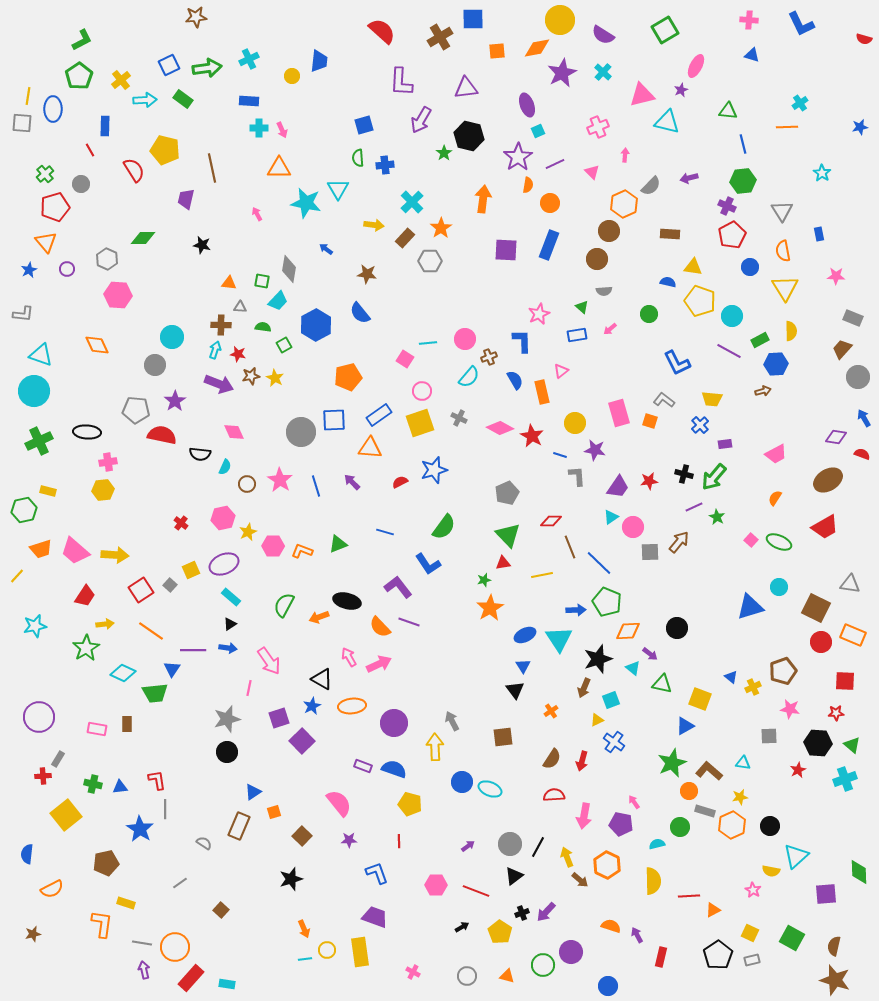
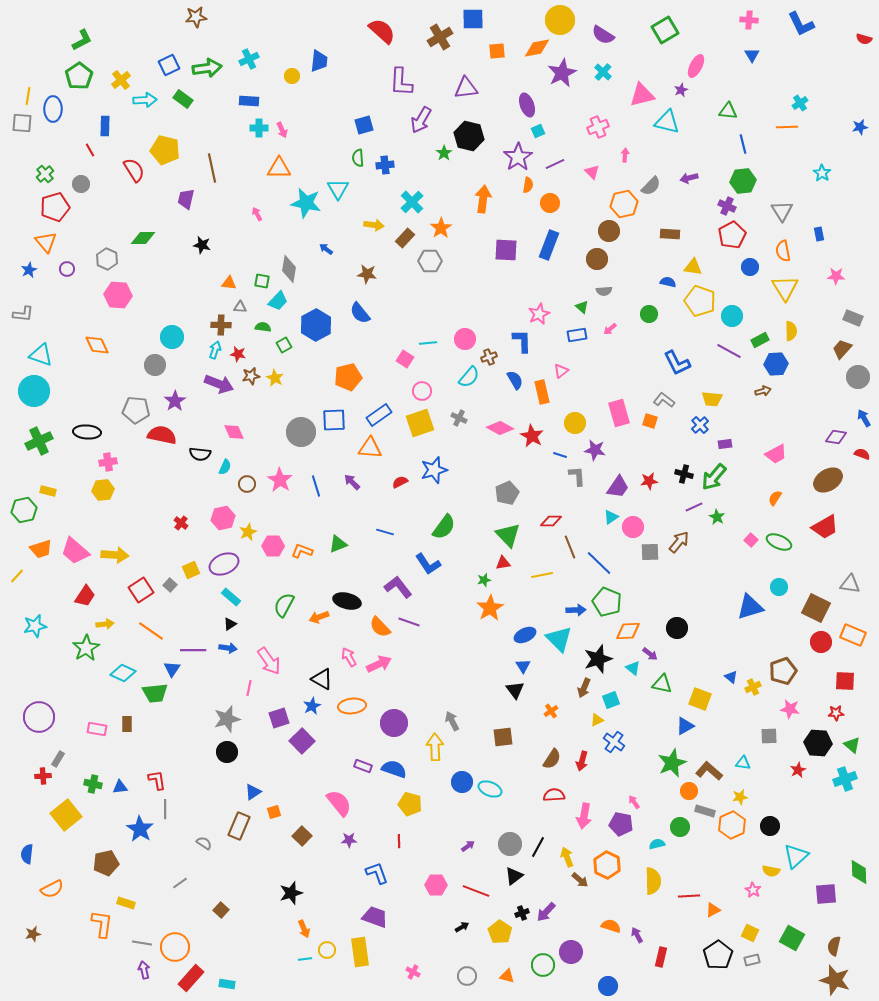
blue triangle at (752, 55): rotated 42 degrees clockwise
orange hexagon at (624, 204): rotated 12 degrees clockwise
cyan triangle at (559, 639): rotated 12 degrees counterclockwise
black star at (291, 879): moved 14 px down
